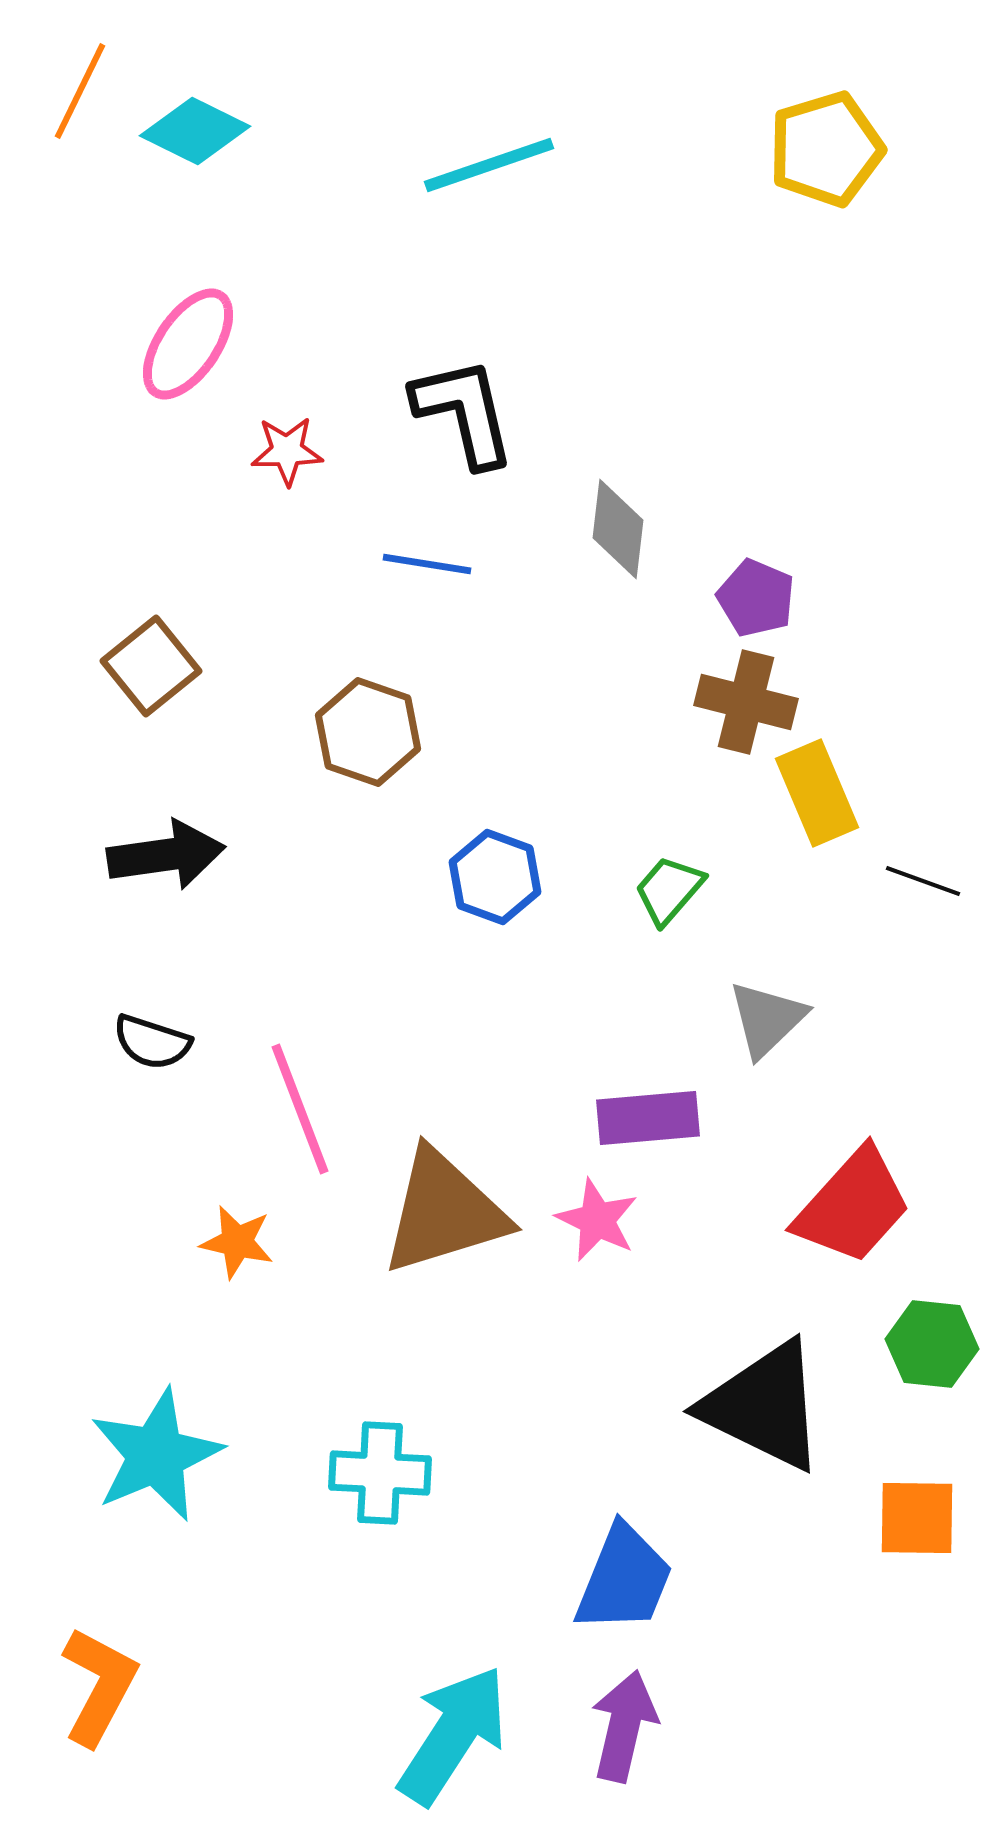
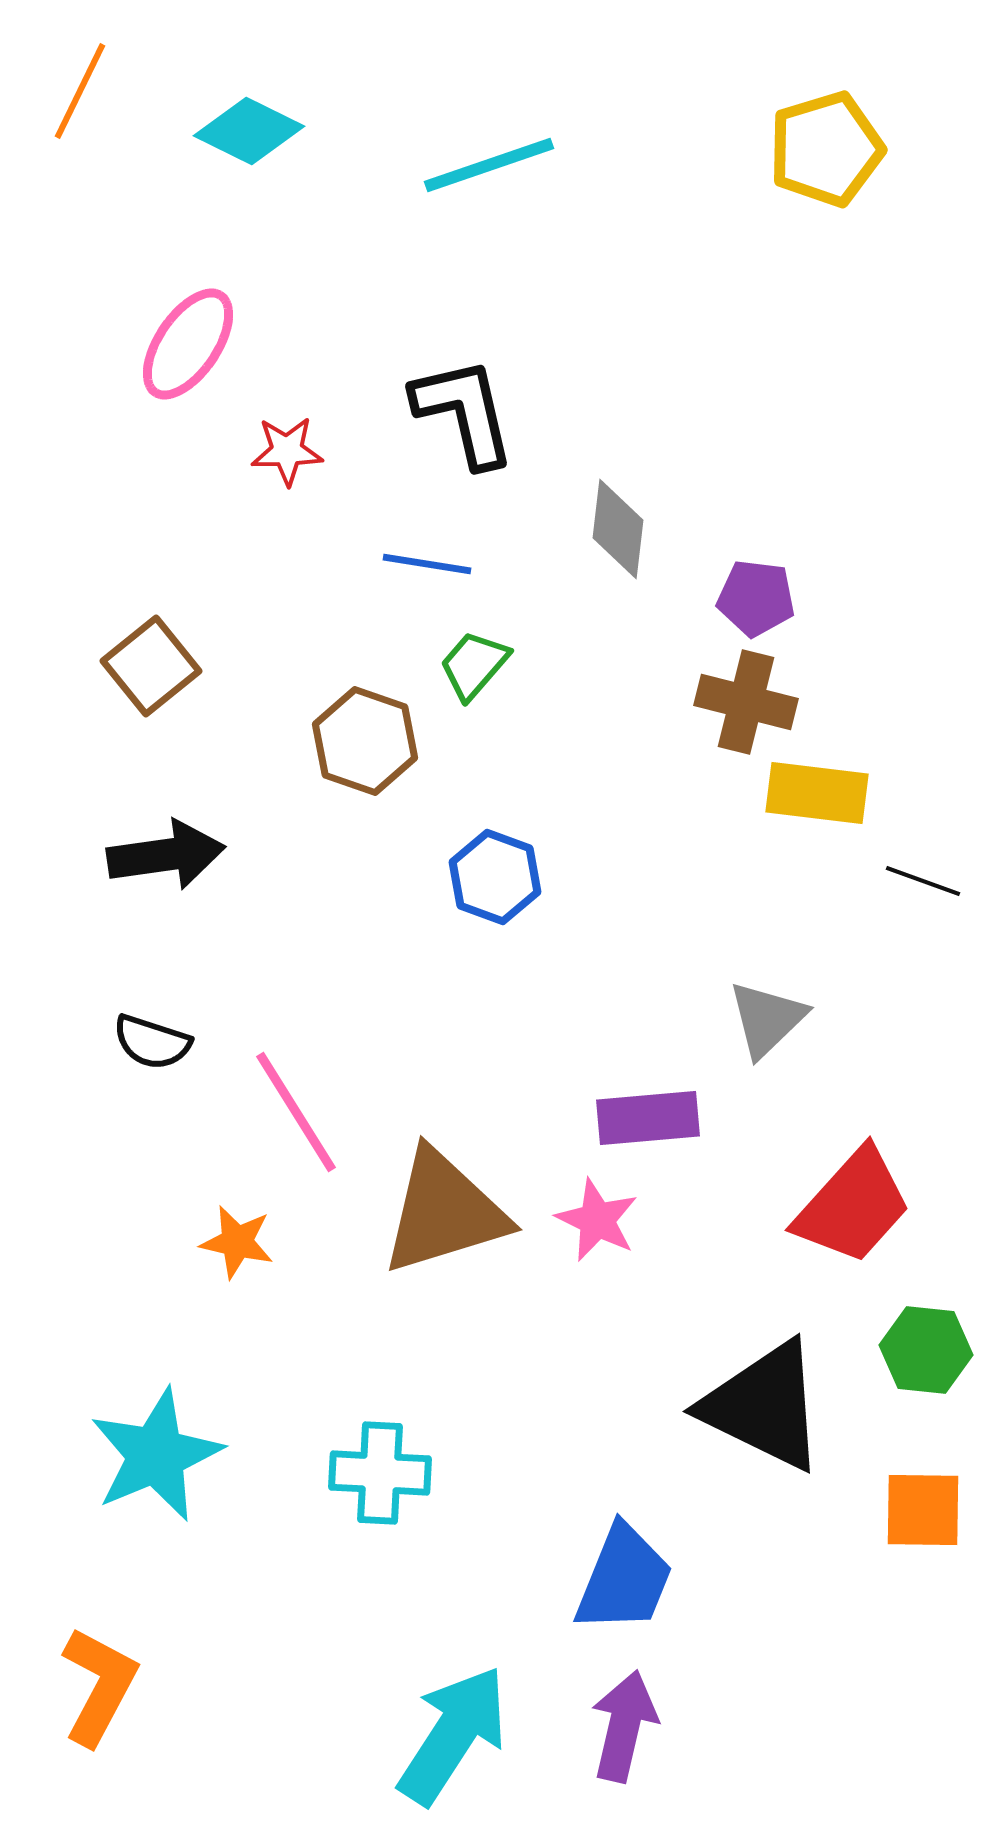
cyan diamond: moved 54 px right
purple pentagon: rotated 16 degrees counterclockwise
brown hexagon: moved 3 px left, 9 px down
yellow rectangle: rotated 60 degrees counterclockwise
green trapezoid: moved 195 px left, 225 px up
pink line: moved 4 px left, 3 px down; rotated 11 degrees counterclockwise
green hexagon: moved 6 px left, 6 px down
orange square: moved 6 px right, 8 px up
